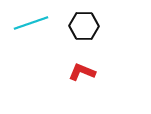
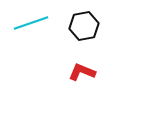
black hexagon: rotated 12 degrees counterclockwise
